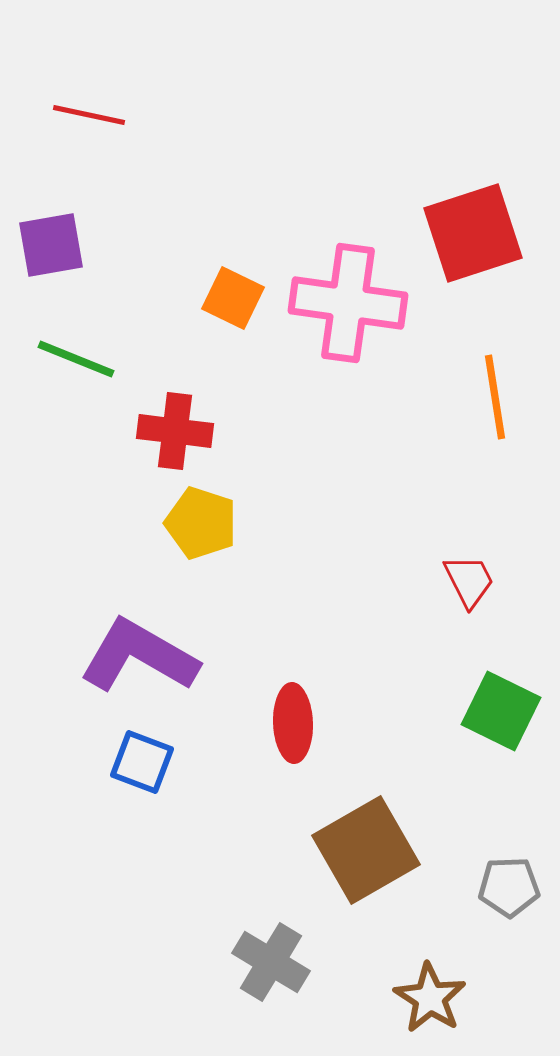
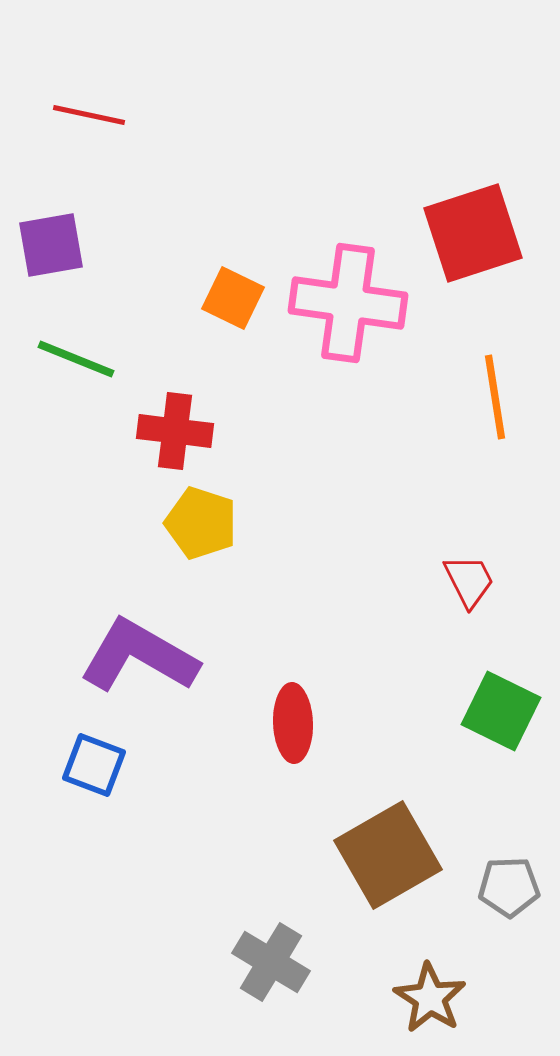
blue square: moved 48 px left, 3 px down
brown square: moved 22 px right, 5 px down
